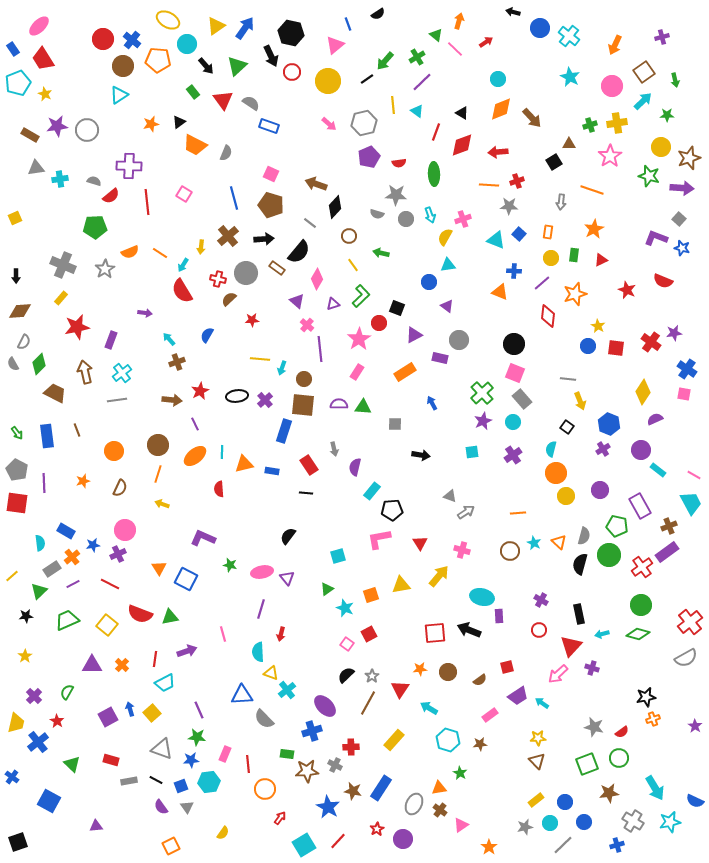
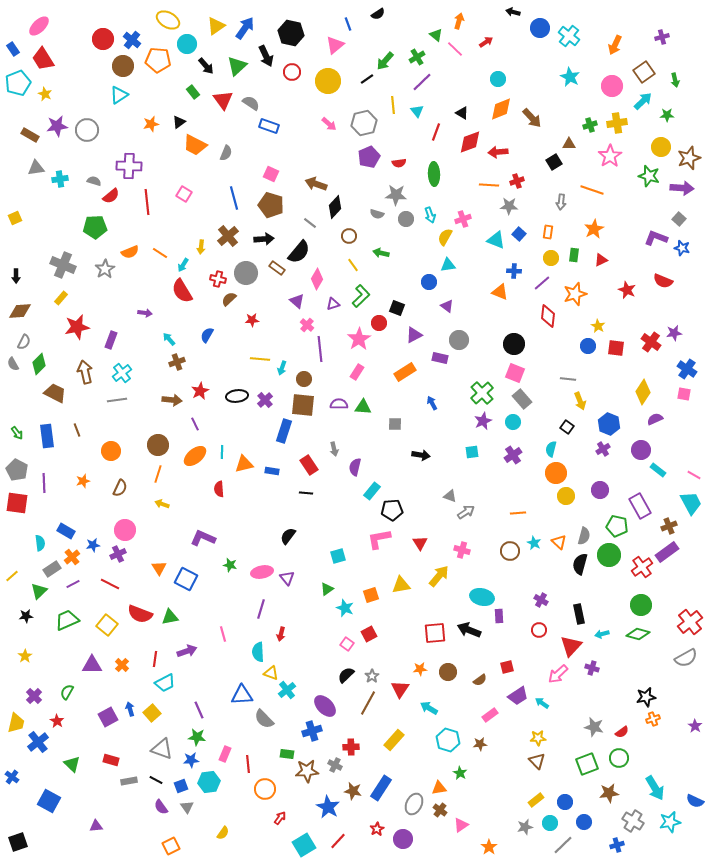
black arrow at (271, 56): moved 5 px left
cyan triangle at (417, 111): rotated 16 degrees clockwise
red diamond at (462, 145): moved 8 px right, 3 px up
orange circle at (114, 451): moved 3 px left
